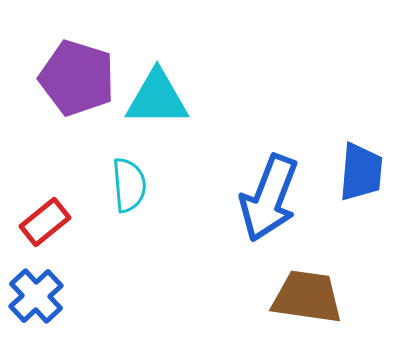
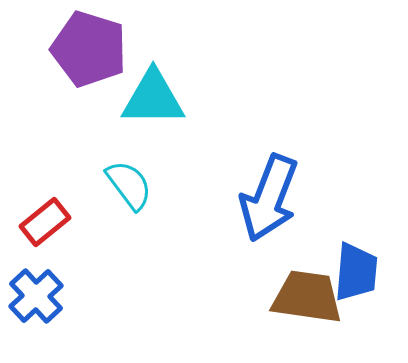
purple pentagon: moved 12 px right, 29 px up
cyan triangle: moved 4 px left
blue trapezoid: moved 5 px left, 100 px down
cyan semicircle: rotated 32 degrees counterclockwise
